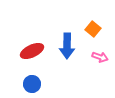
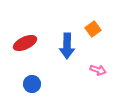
orange square: rotated 14 degrees clockwise
red ellipse: moved 7 px left, 8 px up
pink arrow: moved 2 px left, 13 px down
